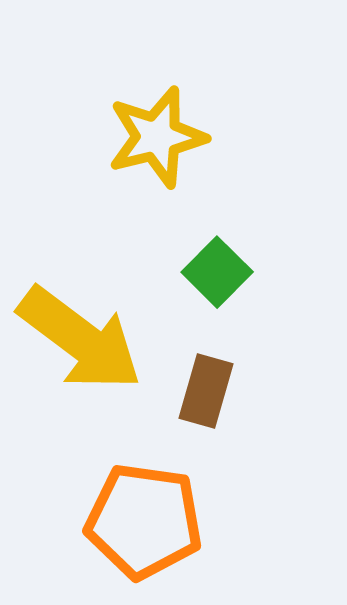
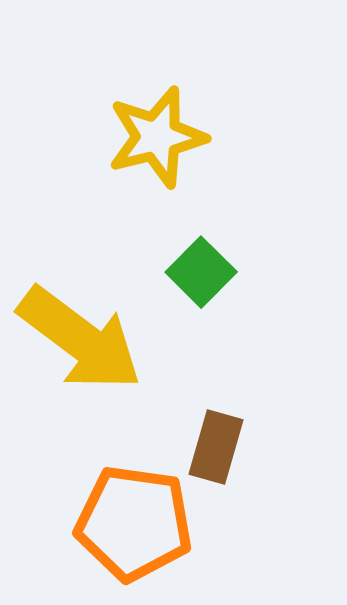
green square: moved 16 px left
brown rectangle: moved 10 px right, 56 px down
orange pentagon: moved 10 px left, 2 px down
